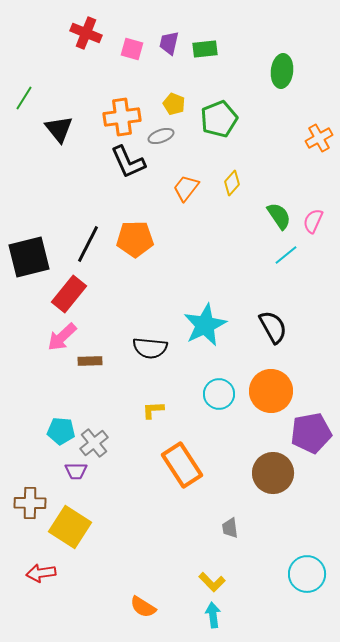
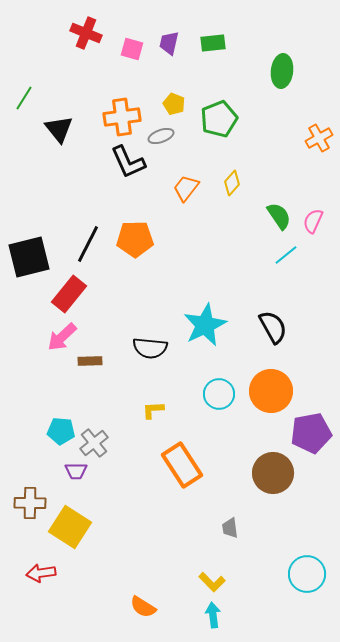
green rectangle at (205, 49): moved 8 px right, 6 px up
